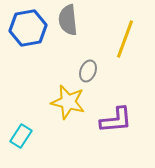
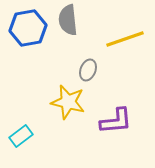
yellow line: rotated 51 degrees clockwise
gray ellipse: moved 1 px up
purple L-shape: moved 1 px down
cyan rectangle: rotated 20 degrees clockwise
